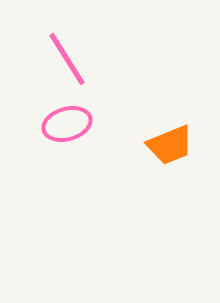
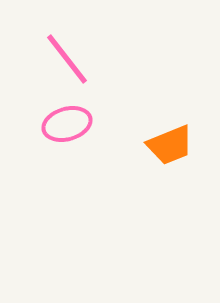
pink line: rotated 6 degrees counterclockwise
